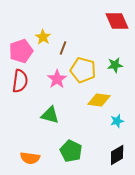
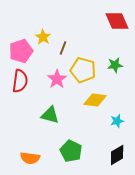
yellow diamond: moved 4 px left
